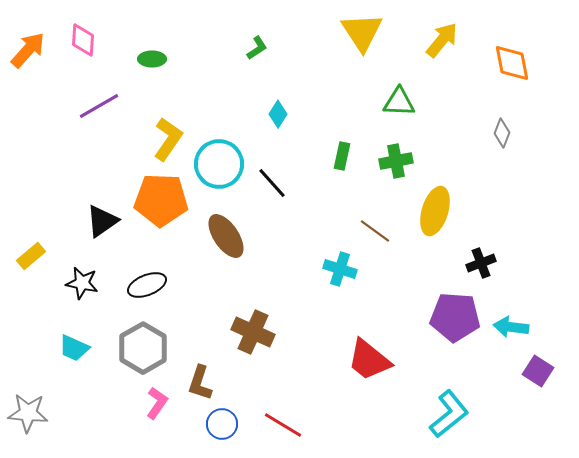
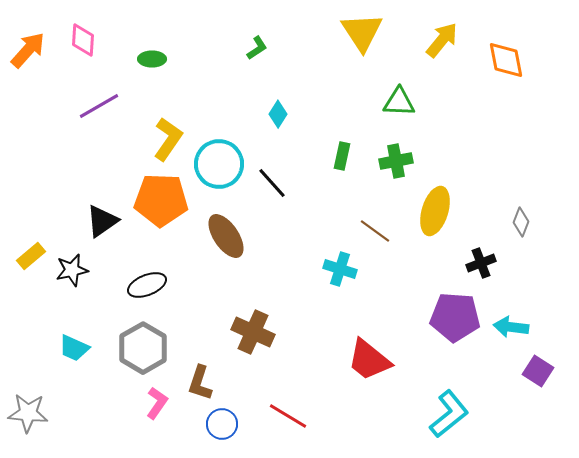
orange diamond: moved 6 px left, 3 px up
gray diamond: moved 19 px right, 89 px down
black star: moved 10 px left, 13 px up; rotated 24 degrees counterclockwise
red line: moved 5 px right, 9 px up
